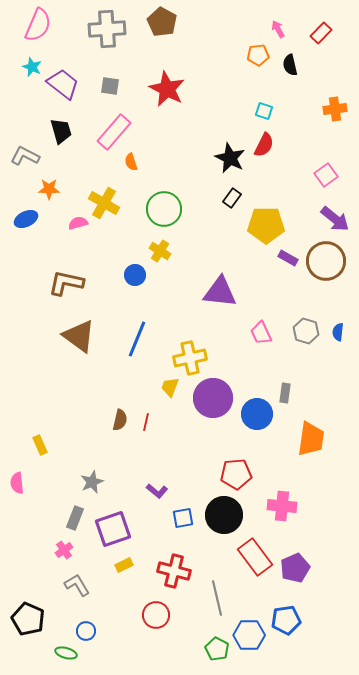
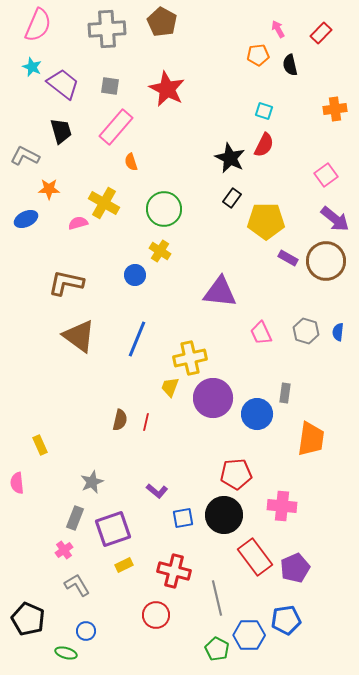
pink rectangle at (114, 132): moved 2 px right, 5 px up
yellow pentagon at (266, 225): moved 4 px up
